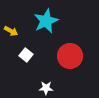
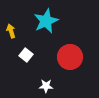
yellow arrow: rotated 136 degrees counterclockwise
red circle: moved 1 px down
white star: moved 2 px up
